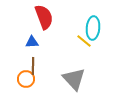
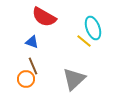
red semicircle: rotated 140 degrees clockwise
cyan ellipse: rotated 25 degrees counterclockwise
blue triangle: rotated 24 degrees clockwise
brown line: rotated 24 degrees counterclockwise
gray triangle: rotated 30 degrees clockwise
